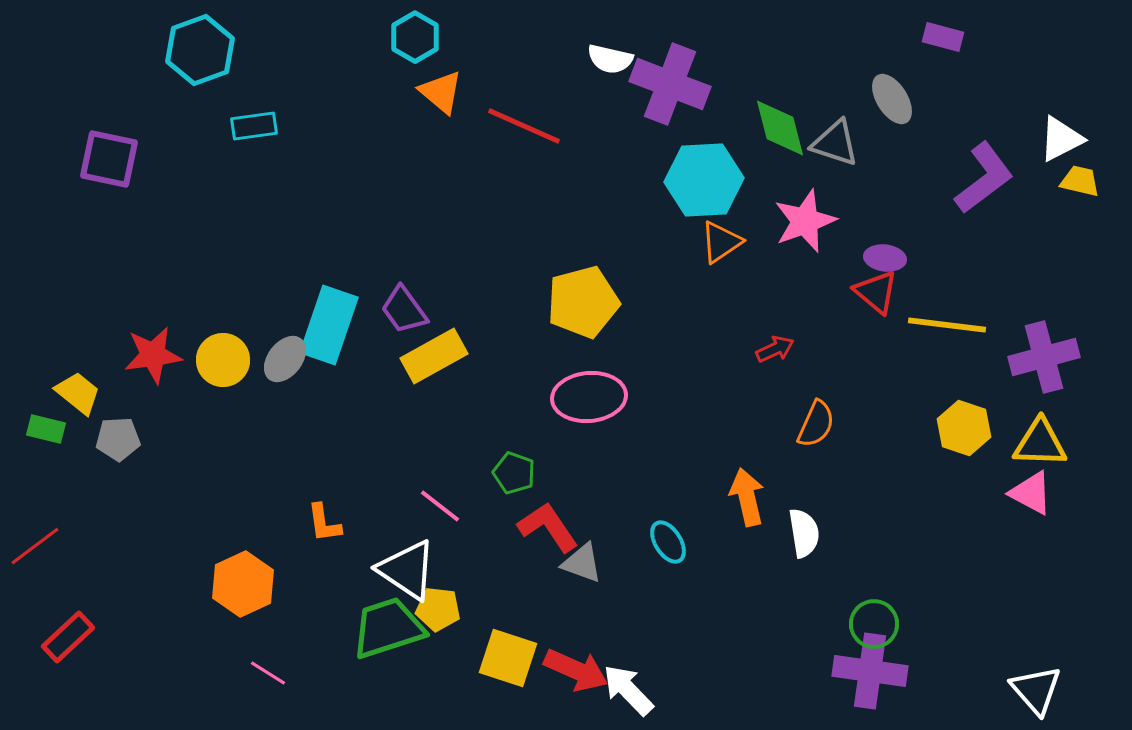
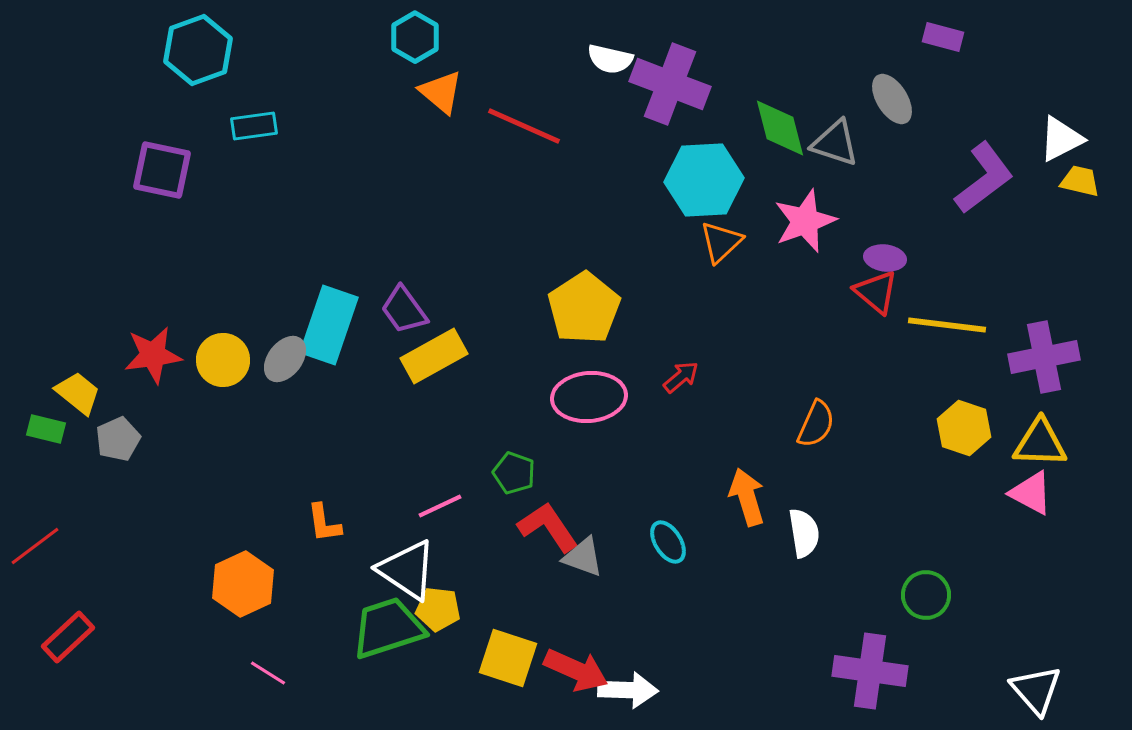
cyan hexagon at (200, 50): moved 2 px left
purple square at (109, 159): moved 53 px right, 11 px down
orange triangle at (721, 242): rotated 9 degrees counterclockwise
yellow pentagon at (583, 302): moved 1 px right, 6 px down; rotated 18 degrees counterclockwise
red arrow at (775, 349): moved 94 px left, 28 px down; rotated 15 degrees counterclockwise
purple cross at (1044, 357): rotated 4 degrees clockwise
gray pentagon at (118, 439): rotated 21 degrees counterclockwise
orange arrow at (747, 497): rotated 4 degrees counterclockwise
pink line at (440, 506): rotated 63 degrees counterclockwise
gray triangle at (582, 563): moved 1 px right, 6 px up
green circle at (874, 624): moved 52 px right, 29 px up
white arrow at (628, 690): rotated 136 degrees clockwise
